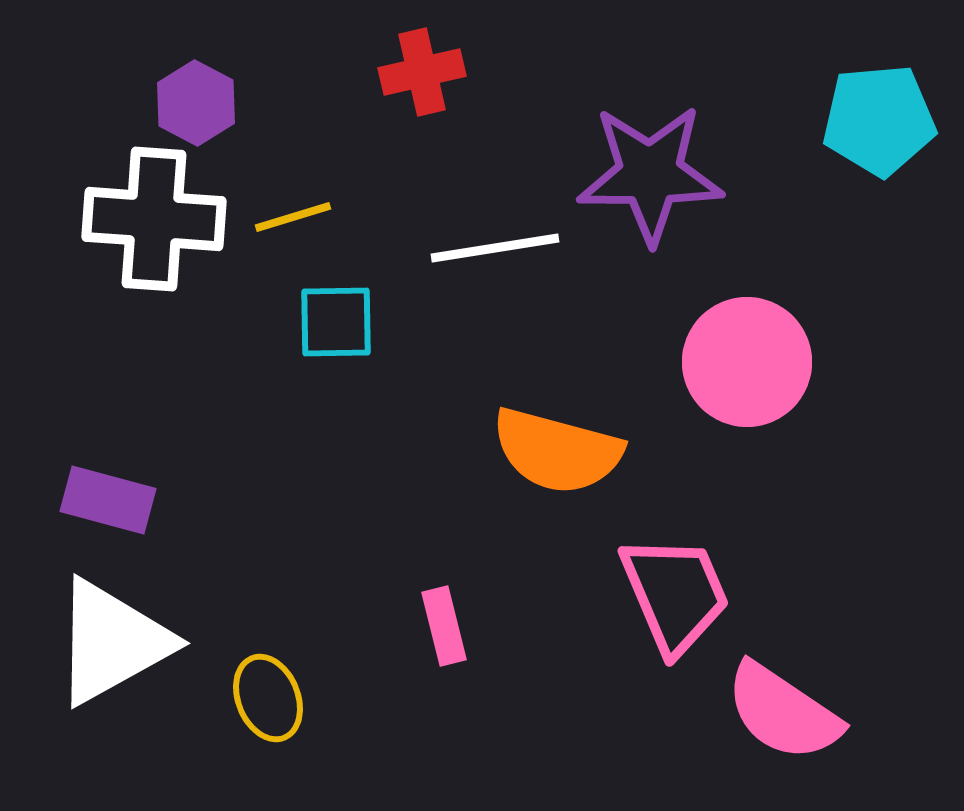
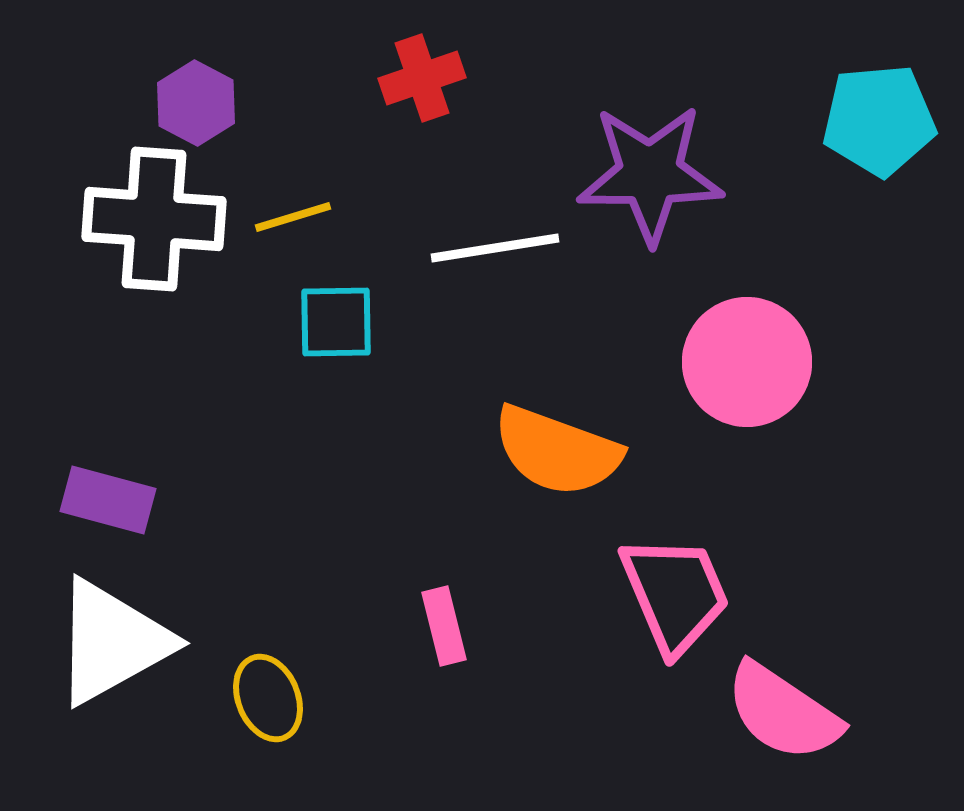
red cross: moved 6 px down; rotated 6 degrees counterclockwise
orange semicircle: rotated 5 degrees clockwise
